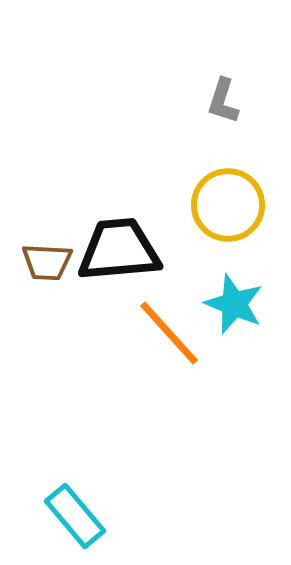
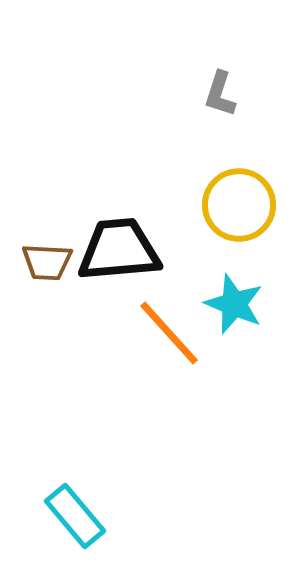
gray L-shape: moved 3 px left, 7 px up
yellow circle: moved 11 px right
